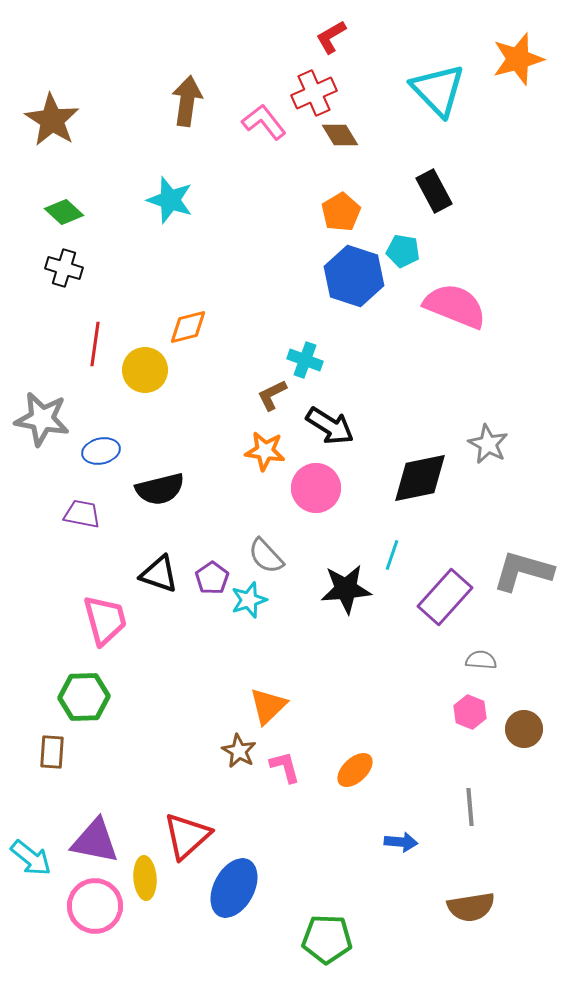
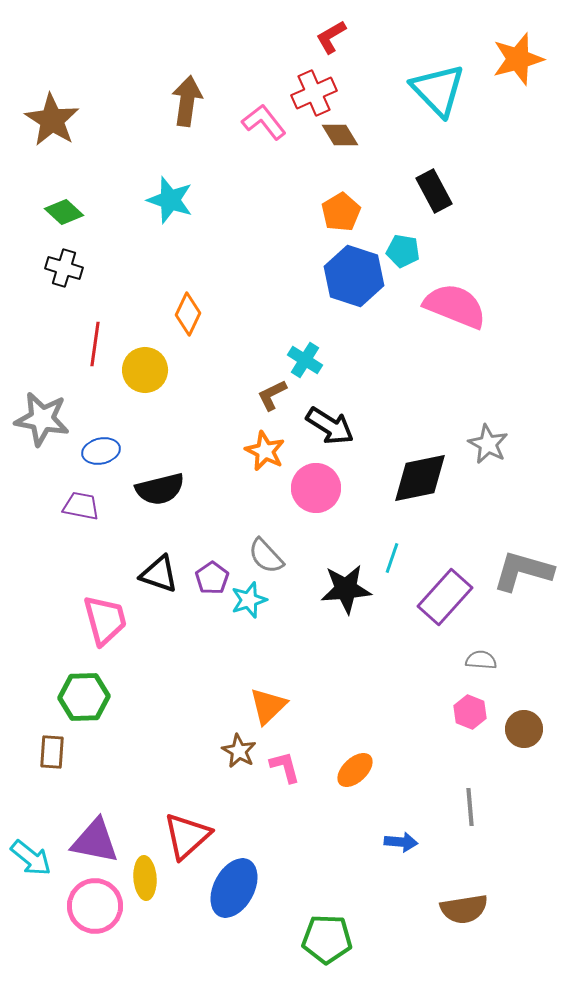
orange diamond at (188, 327): moved 13 px up; rotated 51 degrees counterclockwise
cyan cross at (305, 360): rotated 12 degrees clockwise
orange star at (265, 451): rotated 18 degrees clockwise
purple trapezoid at (82, 514): moved 1 px left, 8 px up
cyan line at (392, 555): moved 3 px down
brown semicircle at (471, 907): moved 7 px left, 2 px down
